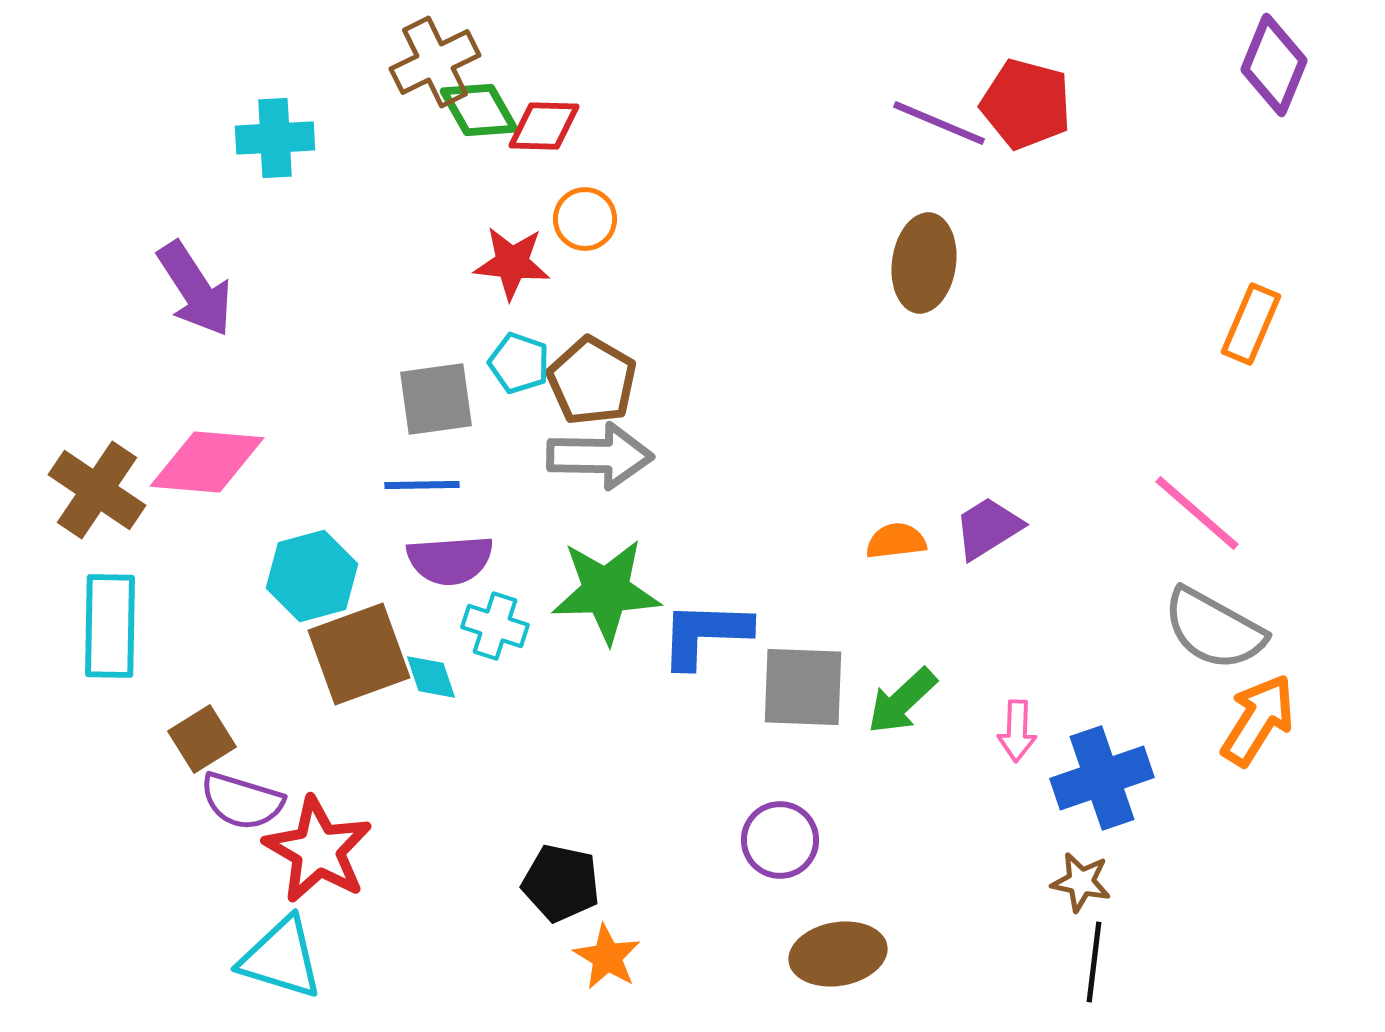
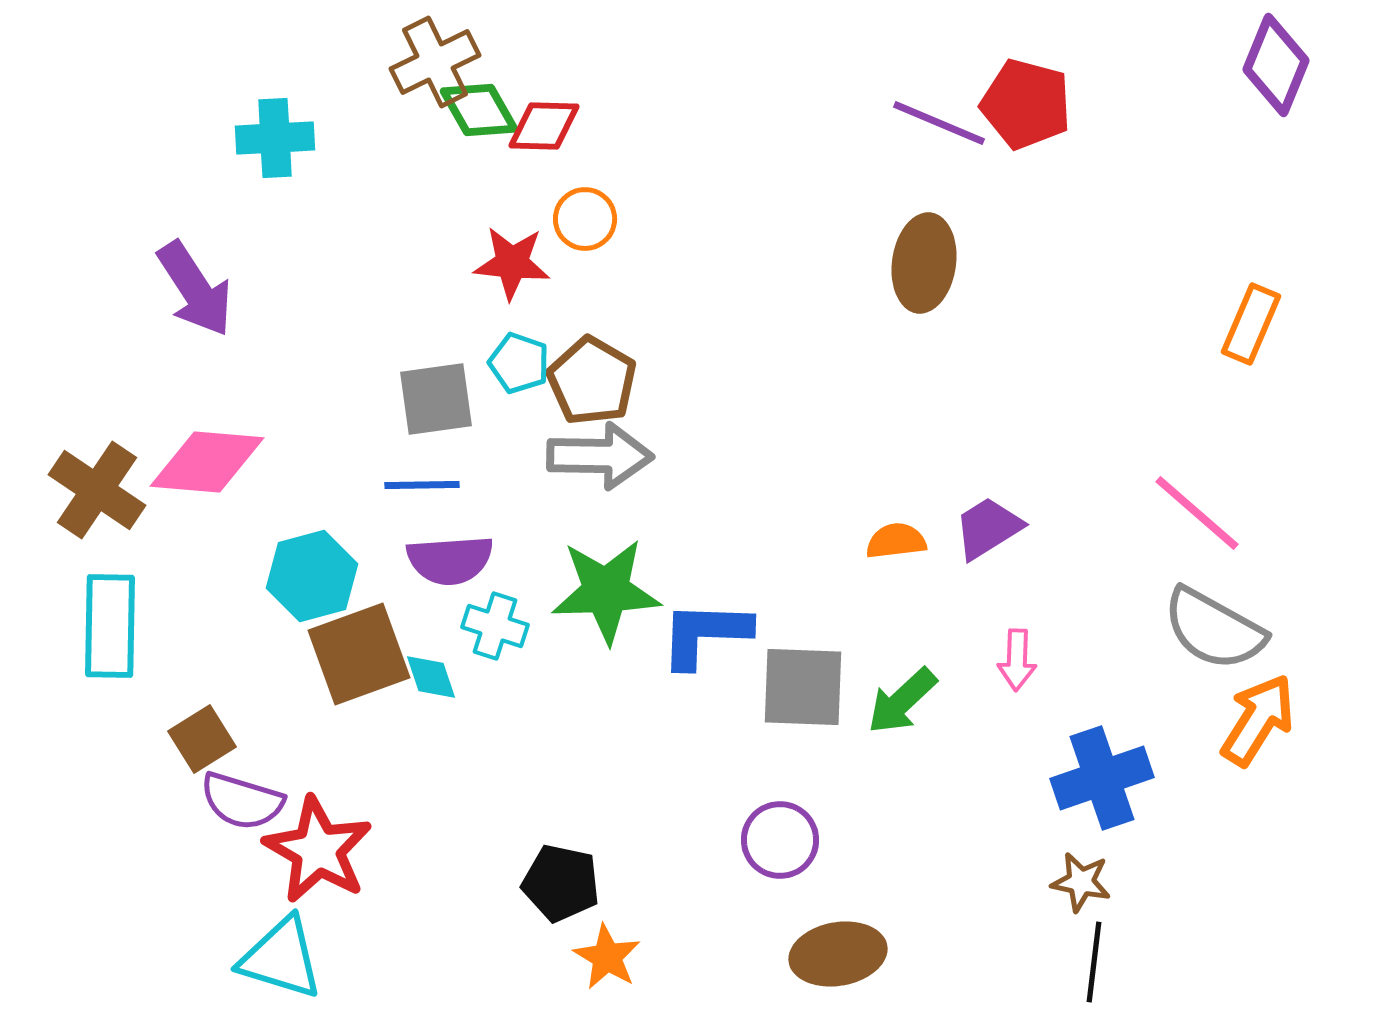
purple diamond at (1274, 65): moved 2 px right
pink arrow at (1017, 731): moved 71 px up
